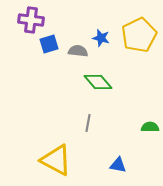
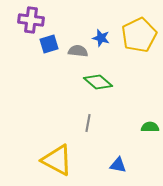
green diamond: rotated 8 degrees counterclockwise
yellow triangle: moved 1 px right
